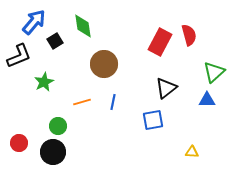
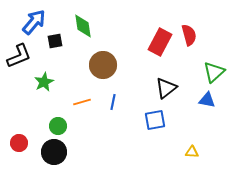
black square: rotated 21 degrees clockwise
brown circle: moved 1 px left, 1 px down
blue triangle: rotated 12 degrees clockwise
blue square: moved 2 px right
black circle: moved 1 px right
